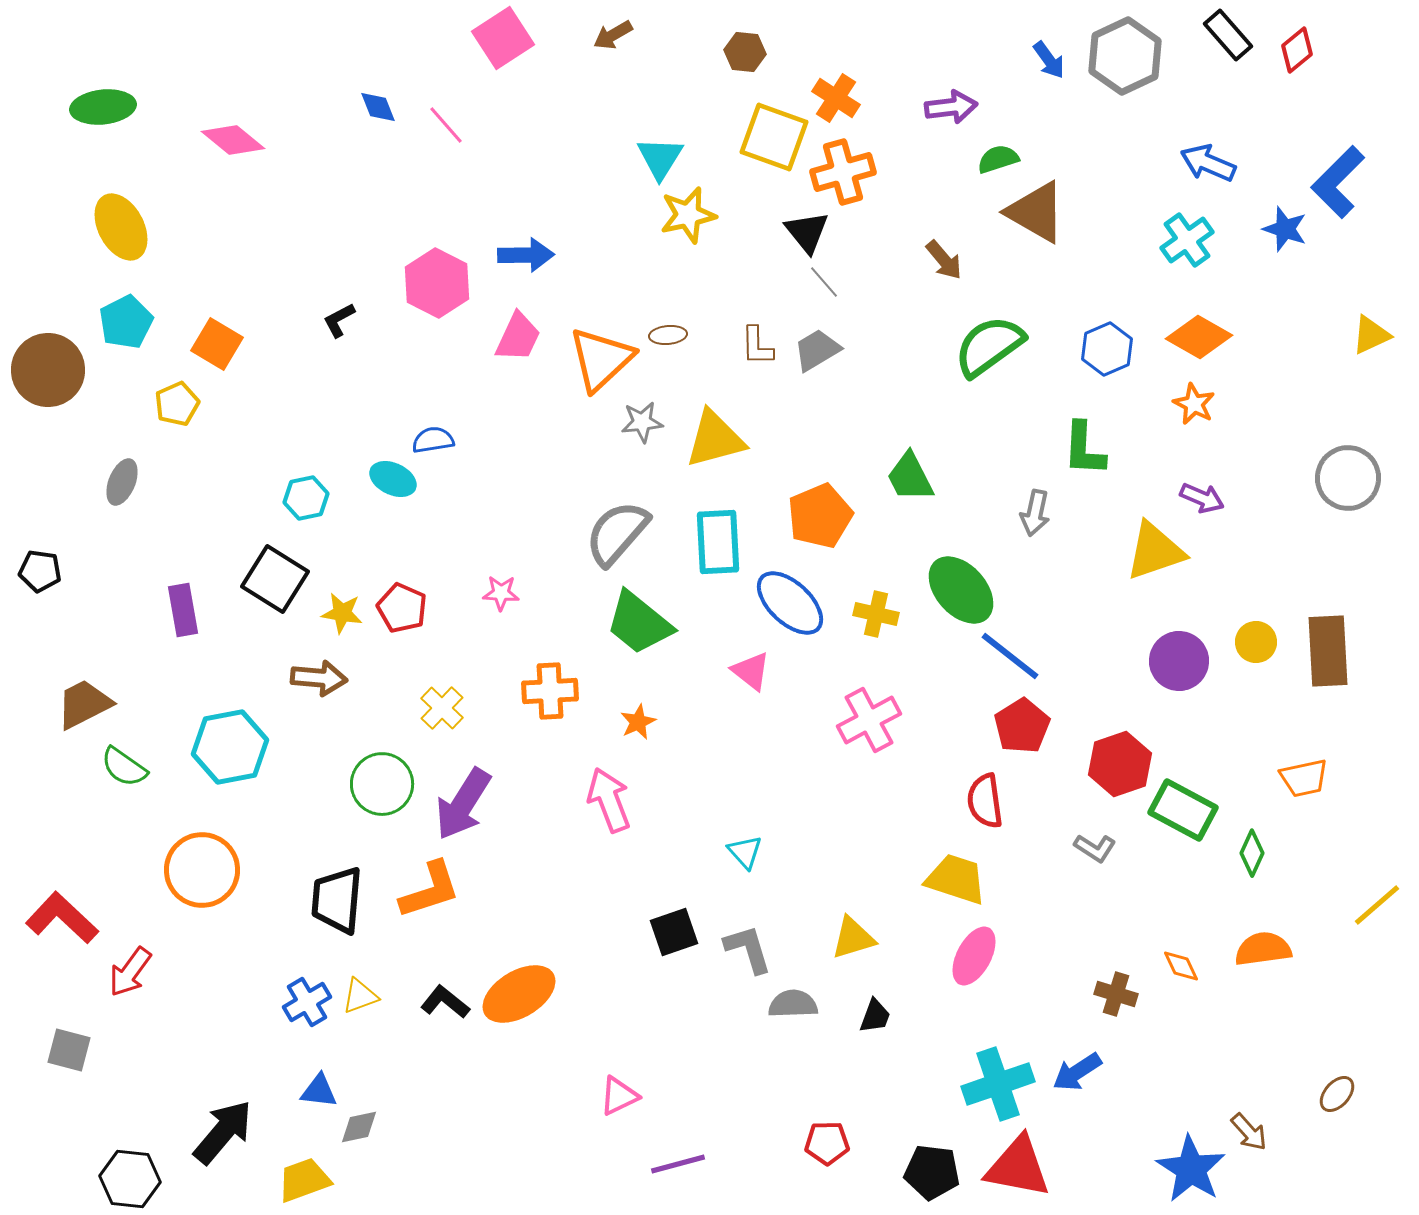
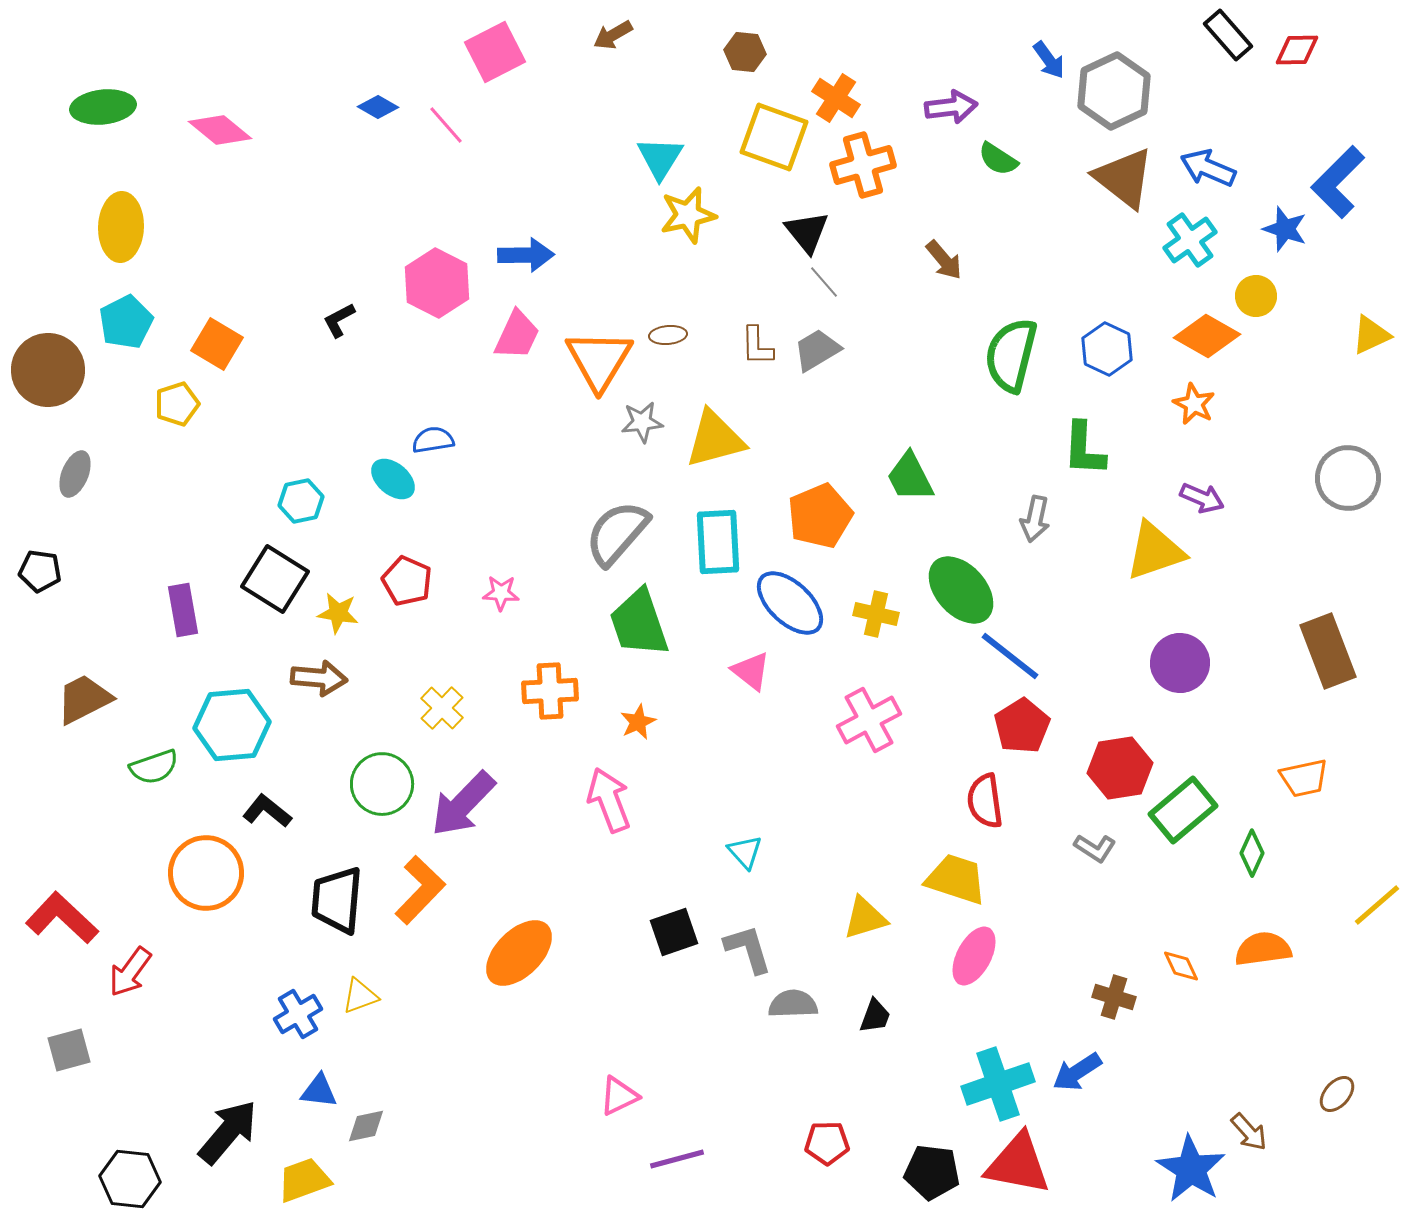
pink square at (503, 38): moved 8 px left, 14 px down; rotated 6 degrees clockwise
red diamond at (1297, 50): rotated 39 degrees clockwise
gray hexagon at (1125, 56): moved 11 px left, 35 px down
blue diamond at (378, 107): rotated 39 degrees counterclockwise
pink diamond at (233, 140): moved 13 px left, 10 px up
green semicircle at (998, 159): rotated 129 degrees counterclockwise
blue arrow at (1208, 163): moved 5 px down
orange cross at (843, 172): moved 20 px right, 7 px up
brown triangle at (1036, 212): moved 88 px right, 34 px up; rotated 8 degrees clockwise
yellow ellipse at (121, 227): rotated 30 degrees clockwise
cyan cross at (1187, 240): moved 3 px right
pink trapezoid at (518, 337): moved 1 px left, 2 px up
orange diamond at (1199, 337): moved 8 px right, 1 px up
green semicircle at (989, 346): moved 22 px right, 9 px down; rotated 40 degrees counterclockwise
blue hexagon at (1107, 349): rotated 12 degrees counterclockwise
orange triangle at (601, 359): moved 2 px left, 1 px down; rotated 16 degrees counterclockwise
yellow pentagon at (177, 404): rotated 6 degrees clockwise
cyan ellipse at (393, 479): rotated 15 degrees clockwise
gray ellipse at (122, 482): moved 47 px left, 8 px up
cyan hexagon at (306, 498): moved 5 px left, 3 px down
gray arrow at (1035, 513): moved 6 px down
red pentagon at (402, 608): moved 5 px right, 27 px up
yellow star at (342, 613): moved 4 px left
green trapezoid at (639, 623): rotated 32 degrees clockwise
yellow circle at (1256, 642): moved 346 px up
brown rectangle at (1328, 651): rotated 18 degrees counterclockwise
purple circle at (1179, 661): moved 1 px right, 2 px down
brown trapezoid at (84, 704): moved 5 px up
cyan hexagon at (230, 747): moved 2 px right, 22 px up; rotated 6 degrees clockwise
red hexagon at (1120, 764): moved 4 px down; rotated 10 degrees clockwise
green semicircle at (124, 767): moved 30 px right; rotated 54 degrees counterclockwise
purple arrow at (463, 804): rotated 12 degrees clockwise
green rectangle at (1183, 810): rotated 68 degrees counterclockwise
orange circle at (202, 870): moved 4 px right, 3 px down
orange L-shape at (430, 890): moved 10 px left; rotated 28 degrees counterclockwise
yellow triangle at (853, 938): moved 12 px right, 20 px up
orange ellipse at (519, 994): moved 41 px up; rotated 14 degrees counterclockwise
brown cross at (1116, 994): moved 2 px left, 3 px down
blue cross at (307, 1002): moved 9 px left, 12 px down
black L-shape at (445, 1002): moved 178 px left, 191 px up
gray square at (69, 1050): rotated 30 degrees counterclockwise
gray diamond at (359, 1127): moved 7 px right, 1 px up
black arrow at (223, 1132): moved 5 px right
purple line at (678, 1164): moved 1 px left, 5 px up
red triangle at (1018, 1167): moved 3 px up
